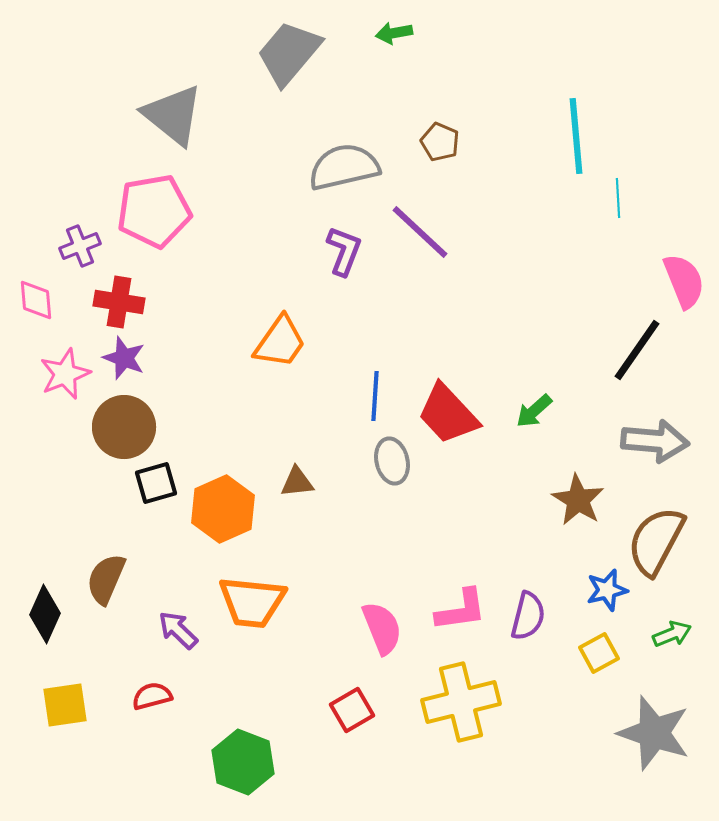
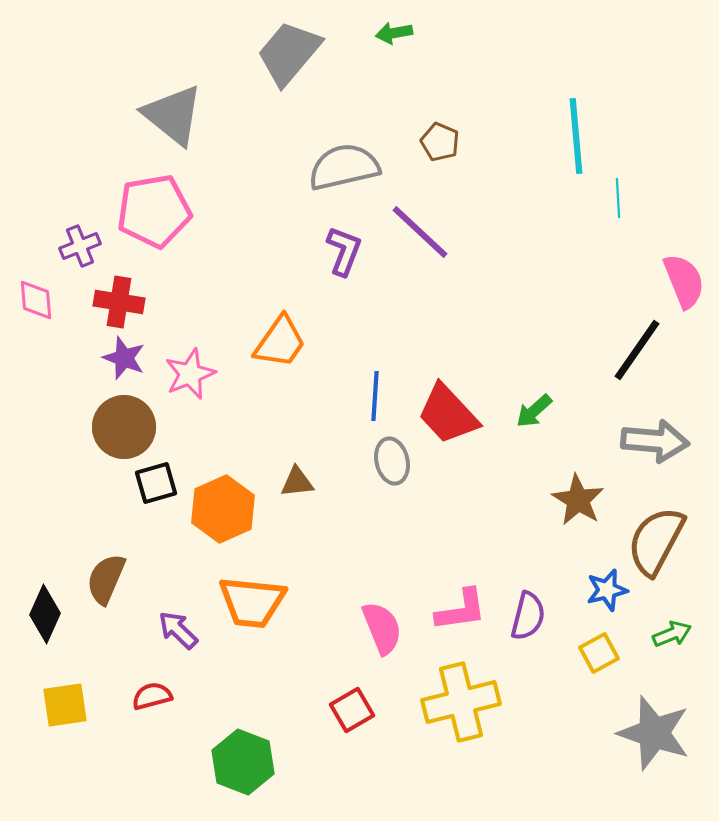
pink star at (65, 374): moved 125 px right
